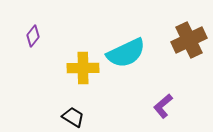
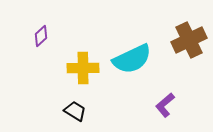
purple diamond: moved 8 px right; rotated 10 degrees clockwise
cyan semicircle: moved 6 px right, 6 px down
purple L-shape: moved 2 px right, 1 px up
black trapezoid: moved 2 px right, 6 px up
